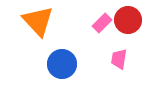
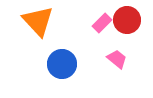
red circle: moved 1 px left
pink trapezoid: moved 2 px left; rotated 120 degrees clockwise
